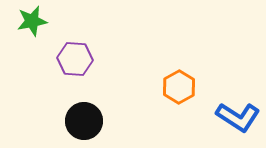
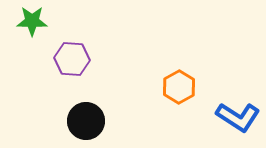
green star: rotated 12 degrees clockwise
purple hexagon: moved 3 px left
black circle: moved 2 px right
